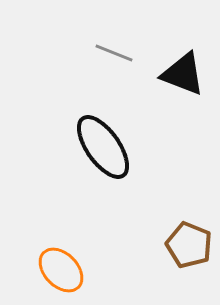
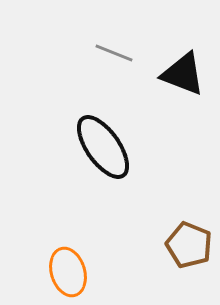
orange ellipse: moved 7 px right, 2 px down; rotated 27 degrees clockwise
